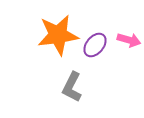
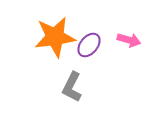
orange star: moved 3 px left, 2 px down
purple ellipse: moved 6 px left
